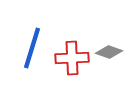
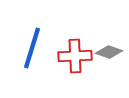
red cross: moved 3 px right, 2 px up
